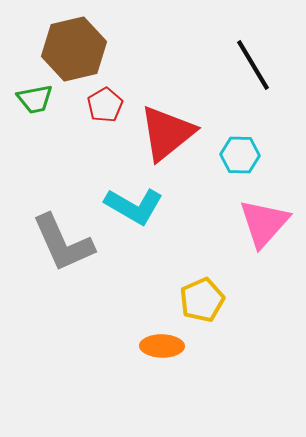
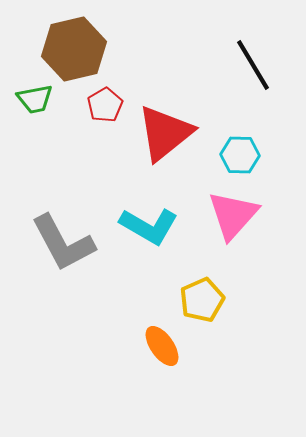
red triangle: moved 2 px left
cyan L-shape: moved 15 px right, 20 px down
pink triangle: moved 31 px left, 8 px up
gray L-shape: rotated 4 degrees counterclockwise
orange ellipse: rotated 54 degrees clockwise
